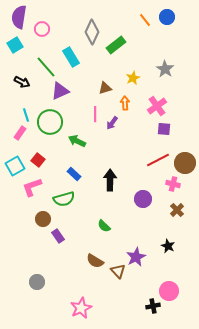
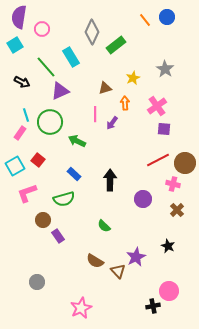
pink L-shape at (32, 187): moved 5 px left, 6 px down
brown circle at (43, 219): moved 1 px down
